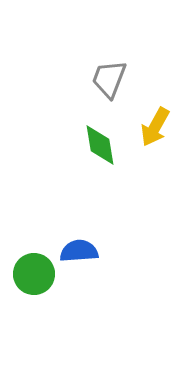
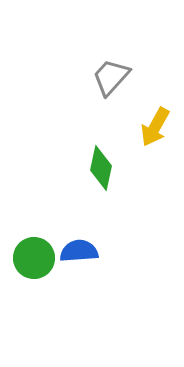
gray trapezoid: moved 2 px right, 2 px up; rotated 21 degrees clockwise
green diamond: moved 1 px right, 23 px down; rotated 21 degrees clockwise
green circle: moved 16 px up
